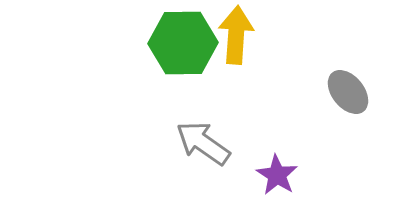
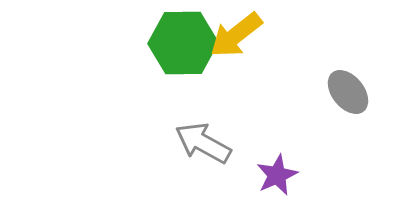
yellow arrow: rotated 132 degrees counterclockwise
gray arrow: rotated 6 degrees counterclockwise
purple star: rotated 15 degrees clockwise
